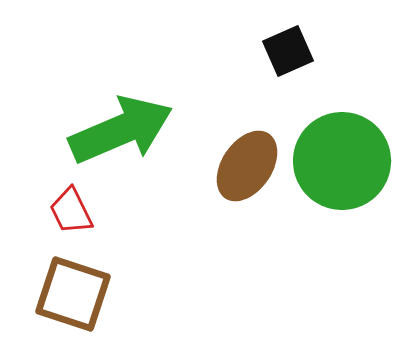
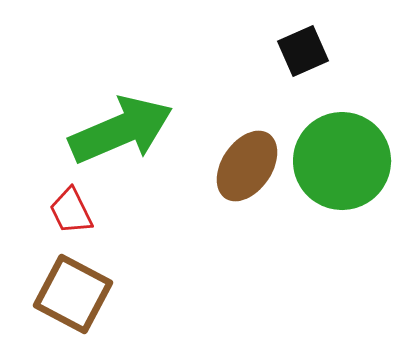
black square: moved 15 px right
brown square: rotated 10 degrees clockwise
